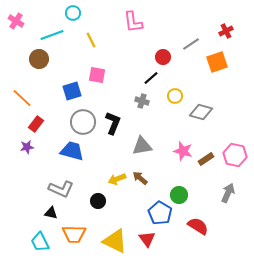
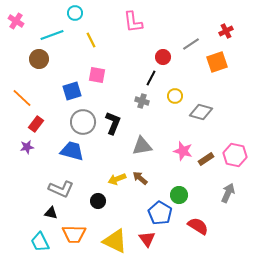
cyan circle: moved 2 px right
black line: rotated 21 degrees counterclockwise
